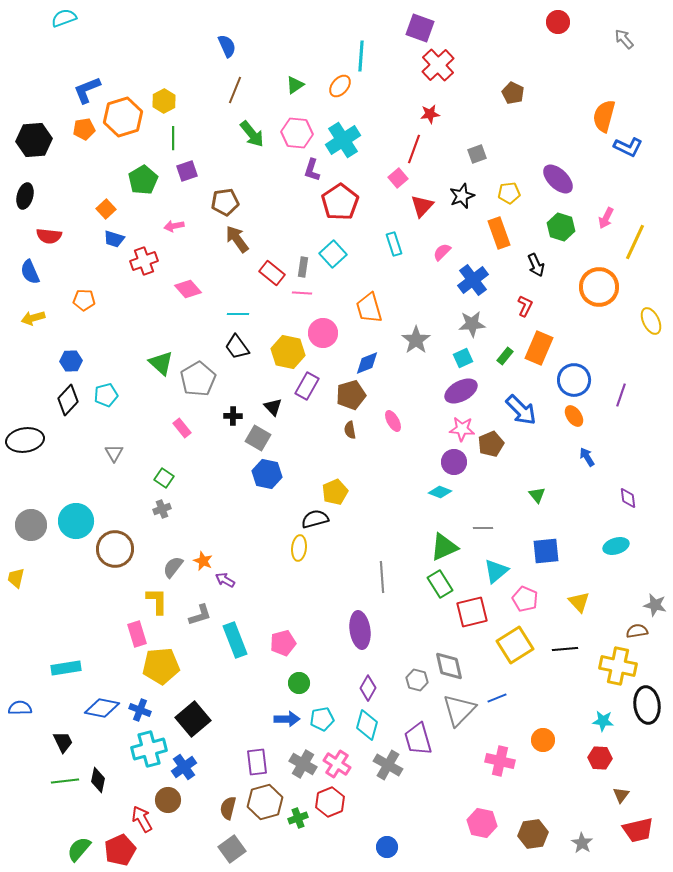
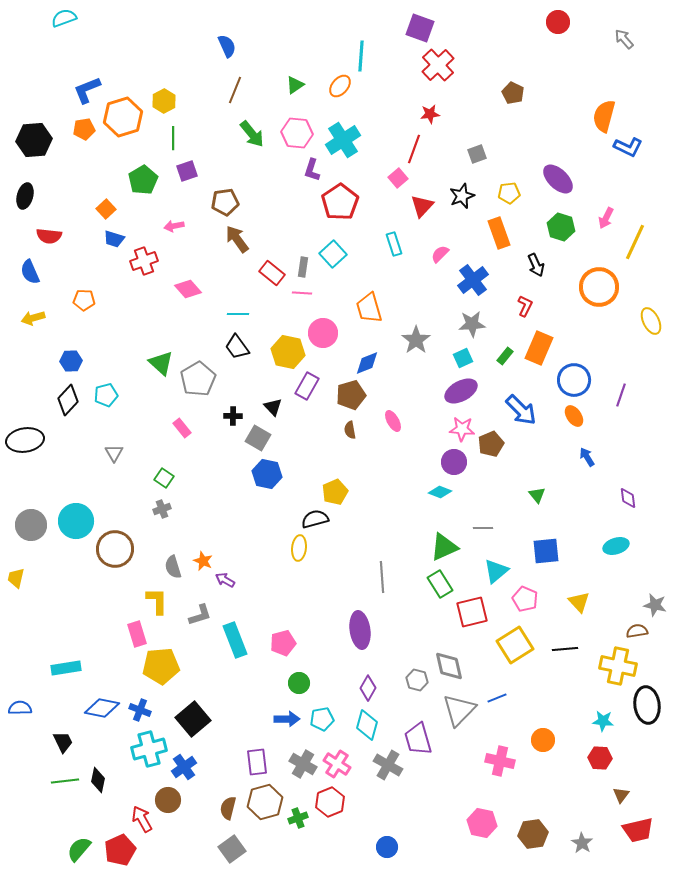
pink semicircle at (442, 252): moved 2 px left, 2 px down
gray semicircle at (173, 567): rotated 55 degrees counterclockwise
